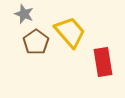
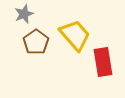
gray star: rotated 30 degrees clockwise
yellow trapezoid: moved 5 px right, 3 px down
